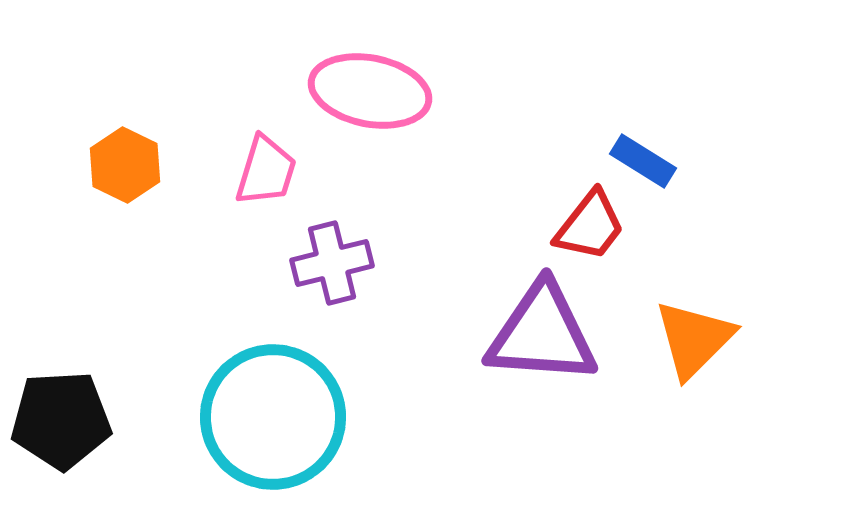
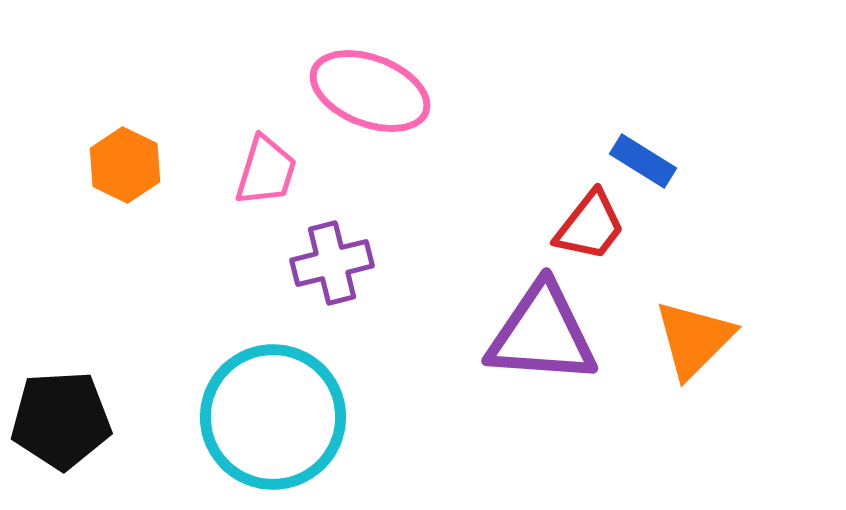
pink ellipse: rotated 10 degrees clockwise
